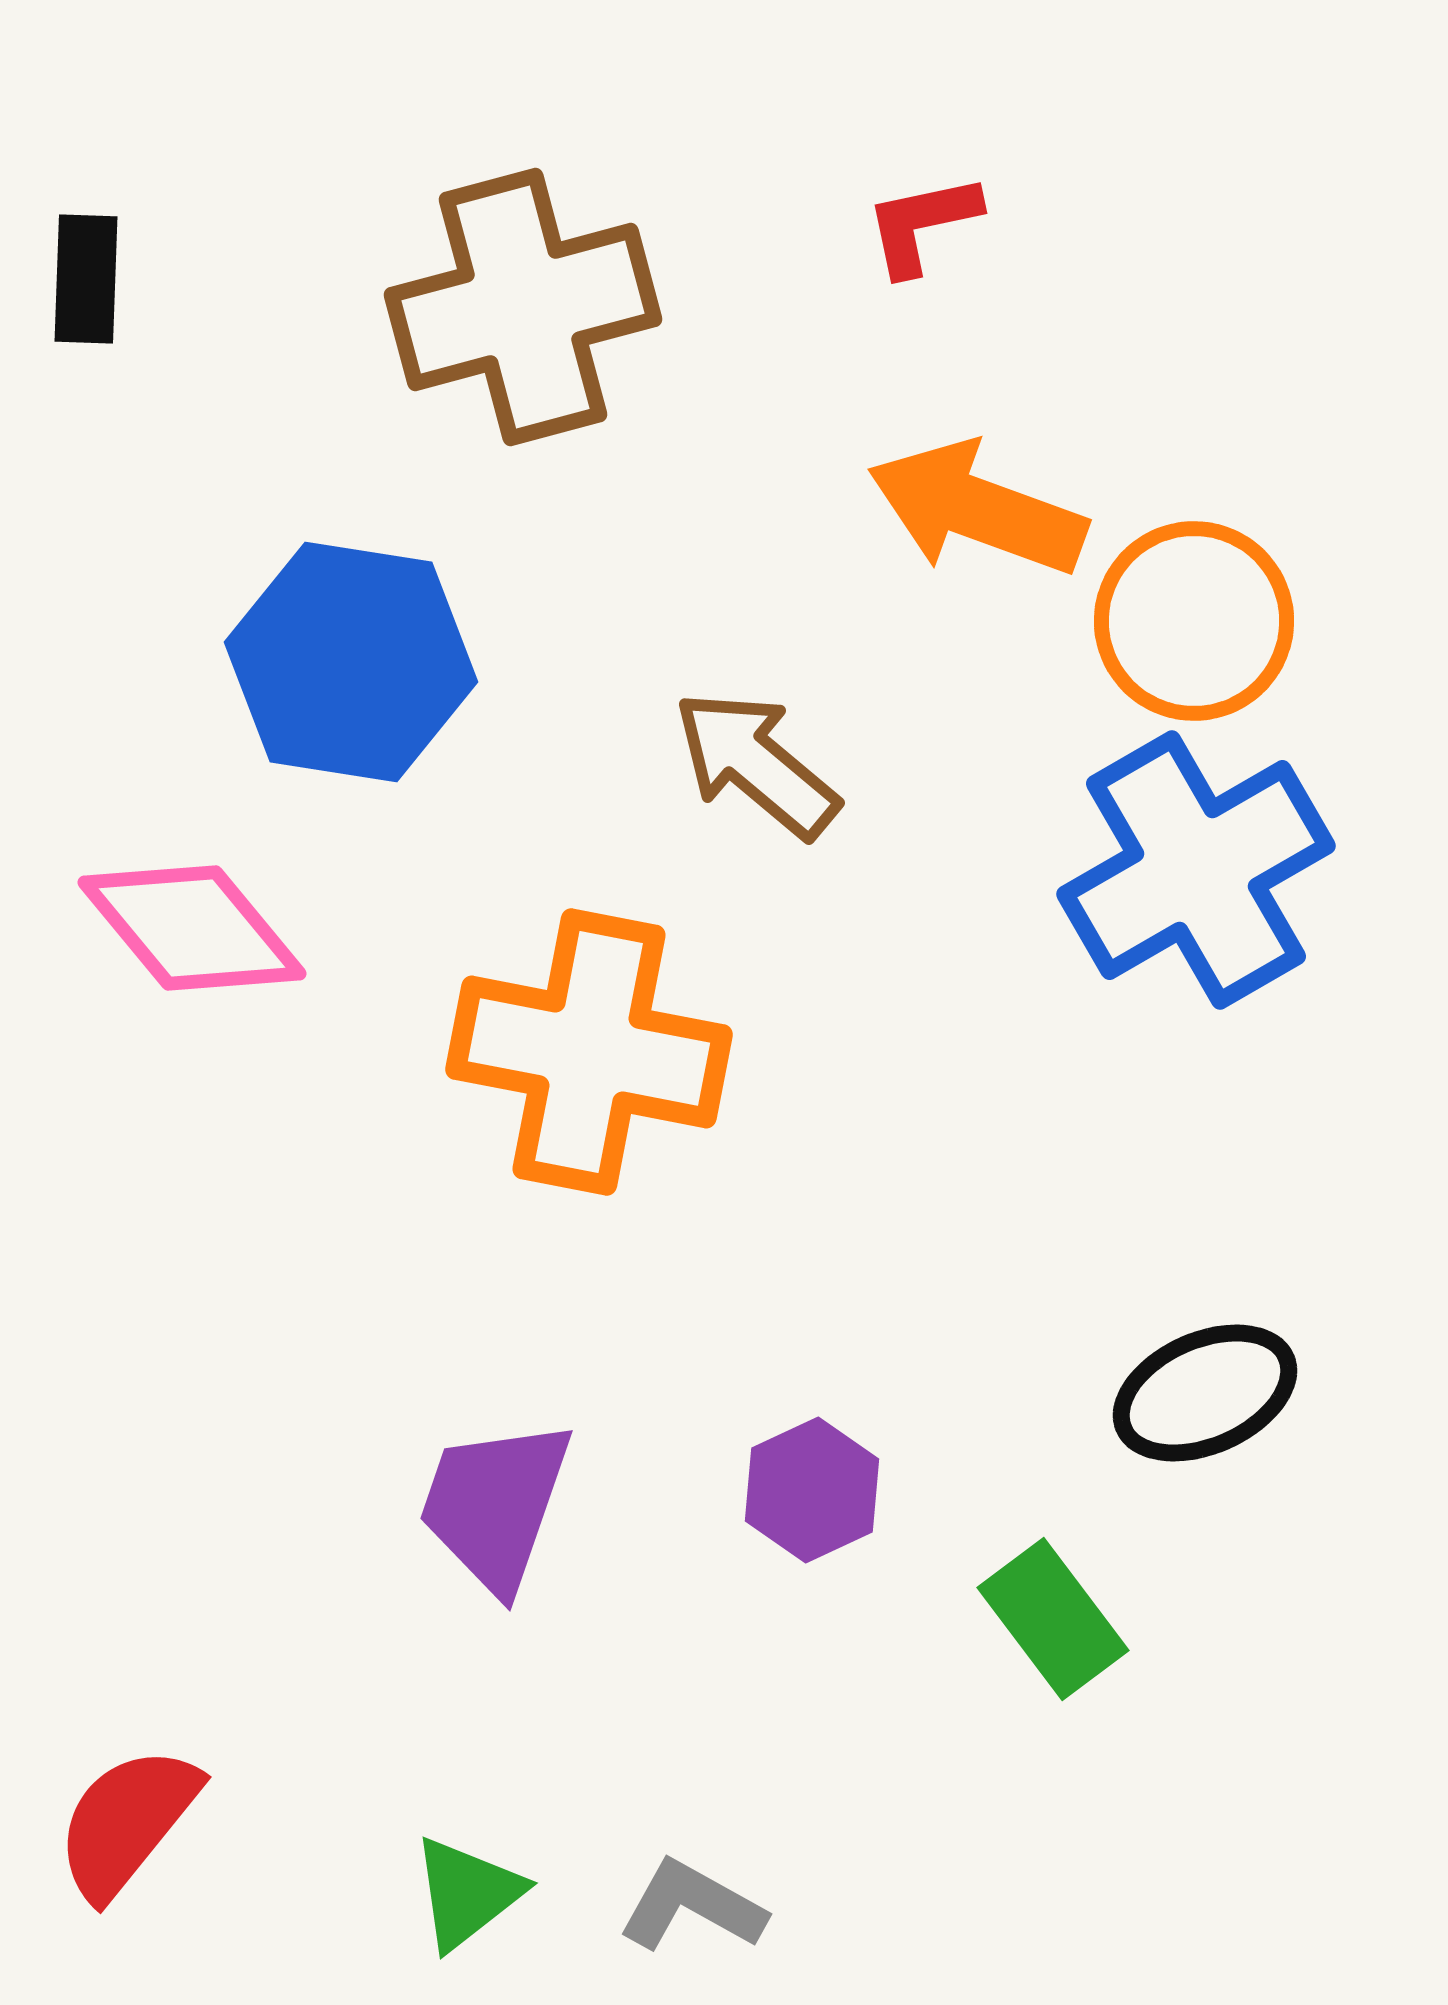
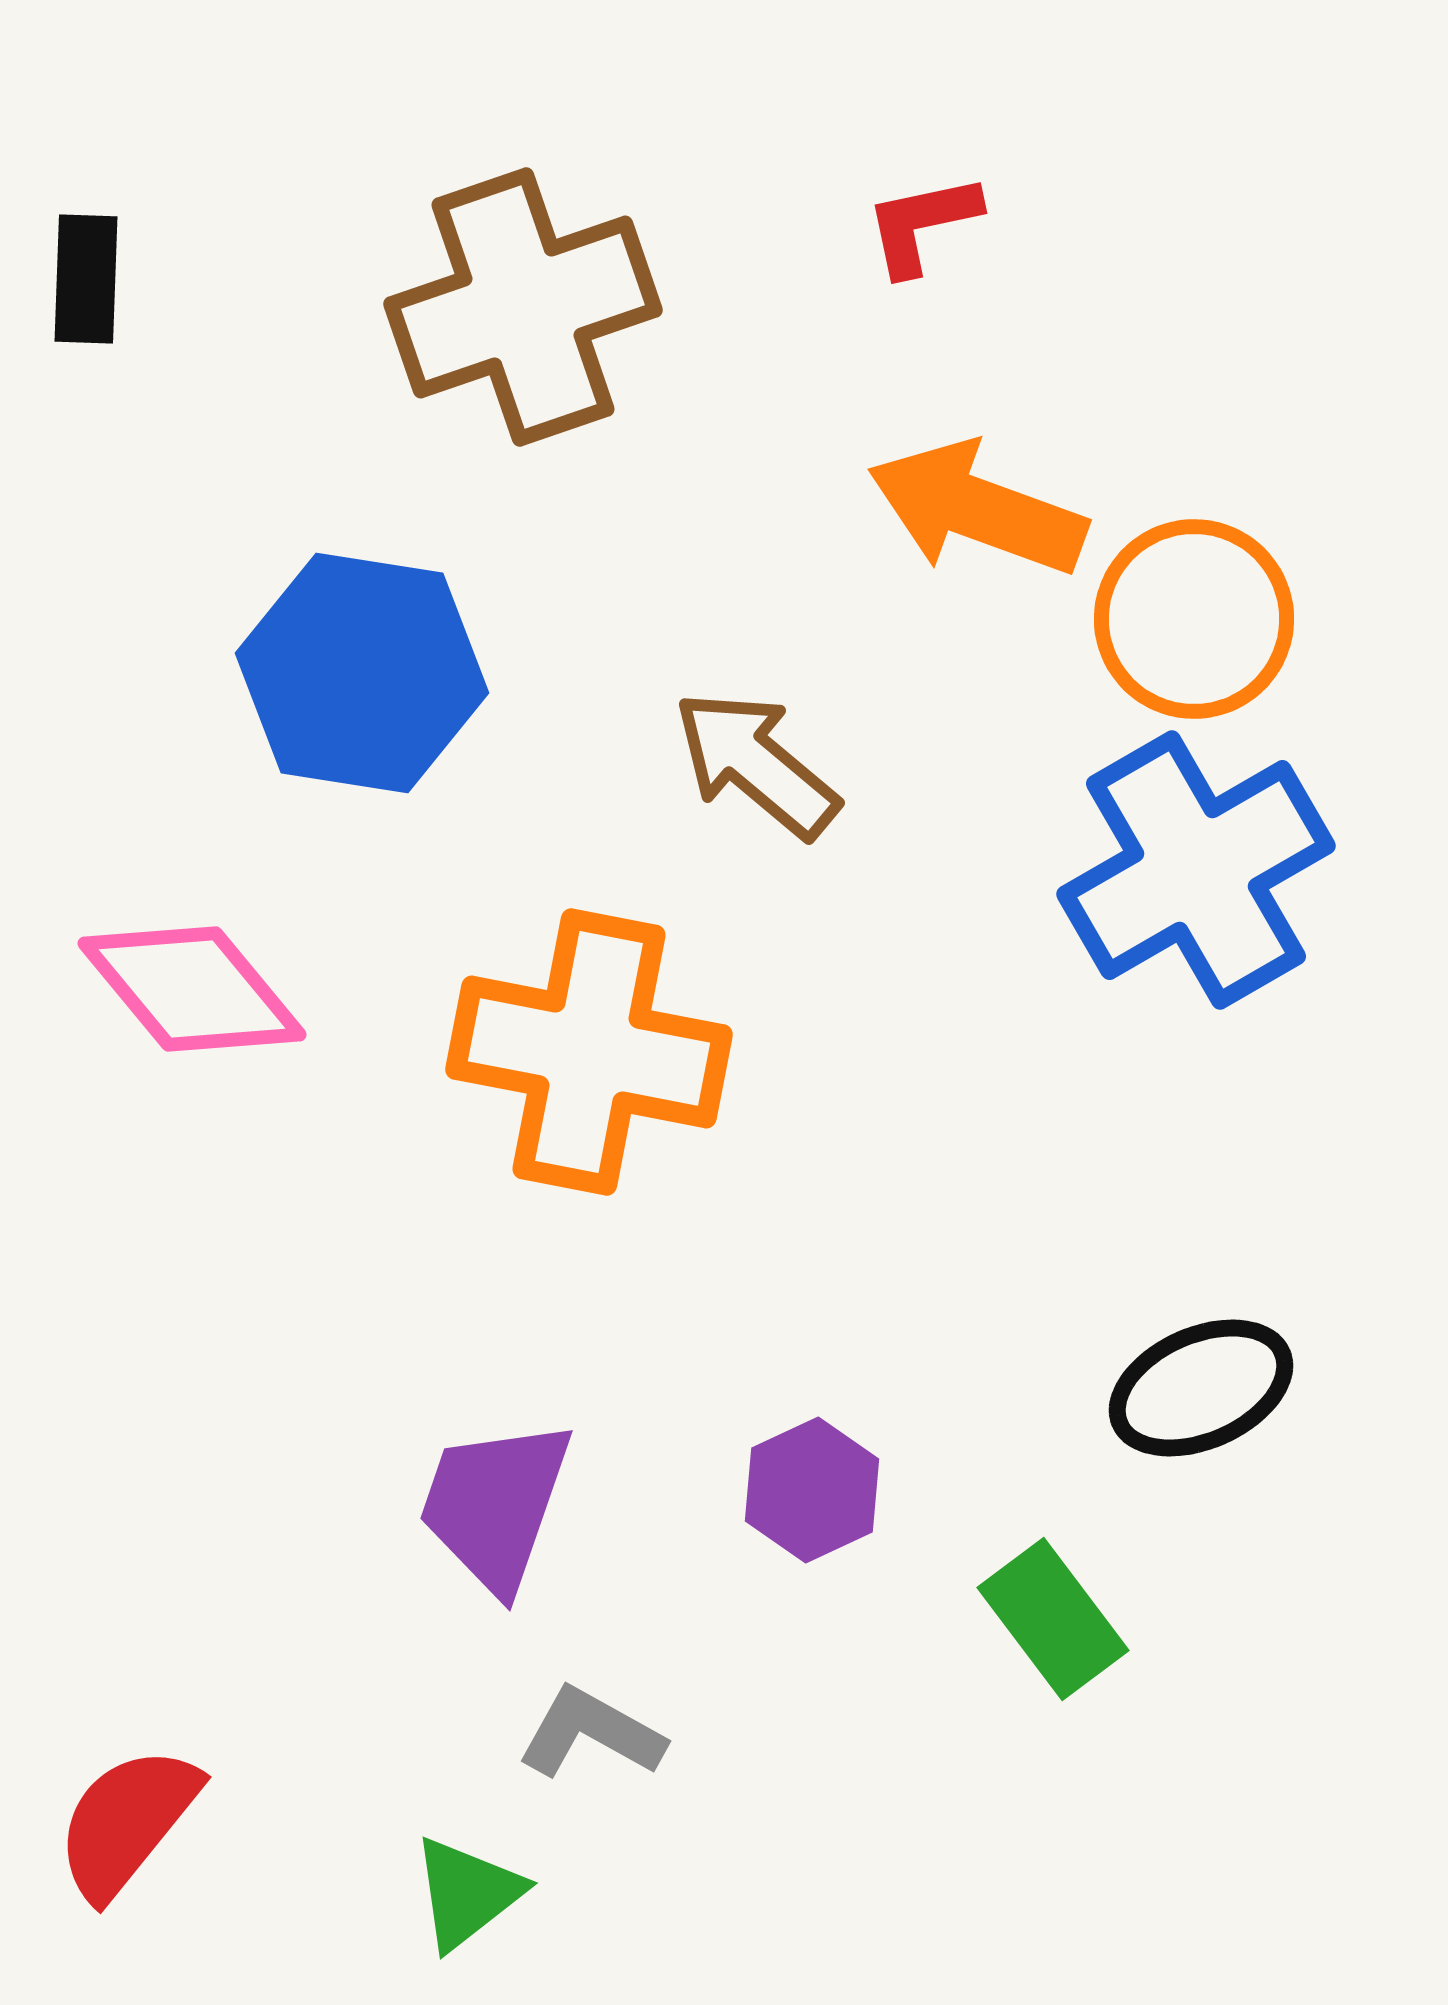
brown cross: rotated 4 degrees counterclockwise
orange circle: moved 2 px up
blue hexagon: moved 11 px right, 11 px down
pink diamond: moved 61 px down
black ellipse: moved 4 px left, 5 px up
gray L-shape: moved 101 px left, 173 px up
